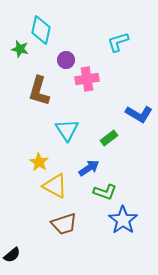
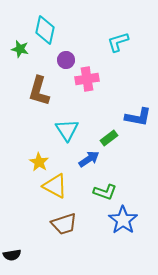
cyan diamond: moved 4 px right
blue L-shape: moved 1 px left, 3 px down; rotated 20 degrees counterclockwise
blue arrow: moved 9 px up
black semicircle: rotated 30 degrees clockwise
